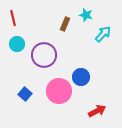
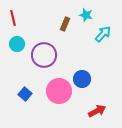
blue circle: moved 1 px right, 2 px down
